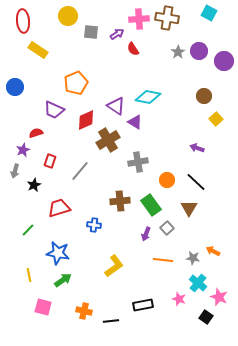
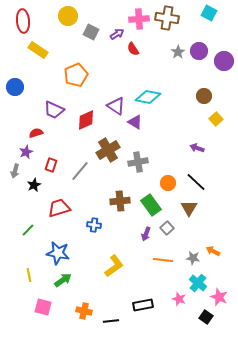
gray square at (91, 32): rotated 21 degrees clockwise
orange pentagon at (76, 83): moved 8 px up
brown cross at (108, 140): moved 10 px down
purple star at (23, 150): moved 3 px right, 2 px down
red rectangle at (50, 161): moved 1 px right, 4 px down
orange circle at (167, 180): moved 1 px right, 3 px down
